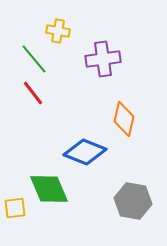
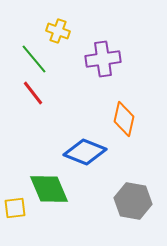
yellow cross: rotated 10 degrees clockwise
